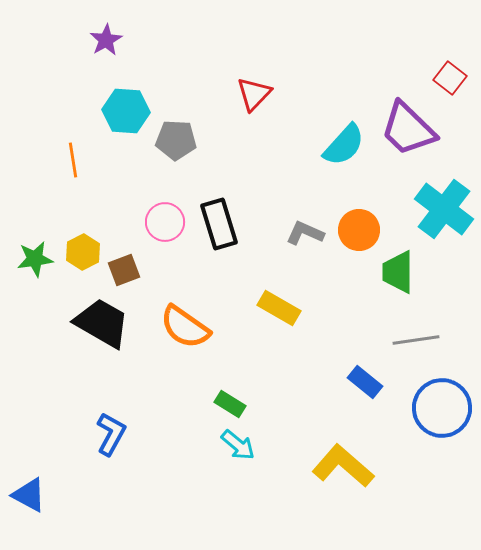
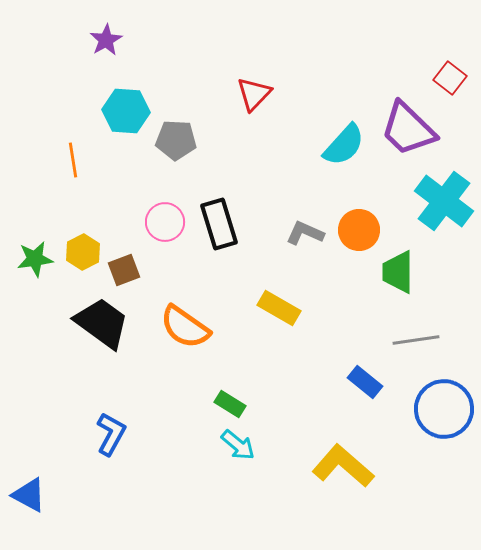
cyan cross: moved 8 px up
black trapezoid: rotated 6 degrees clockwise
blue circle: moved 2 px right, 1 px down
